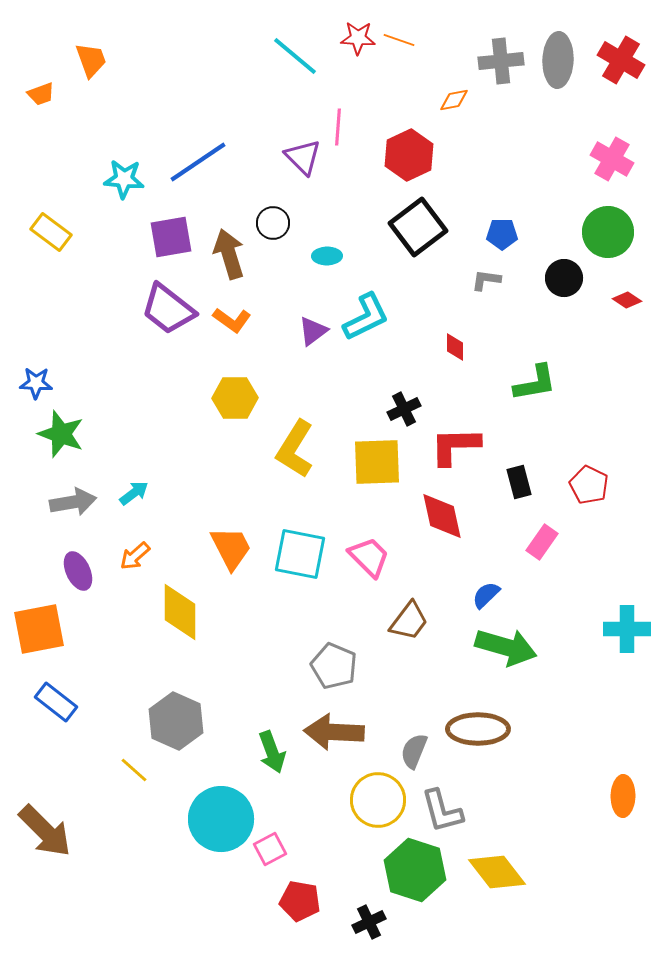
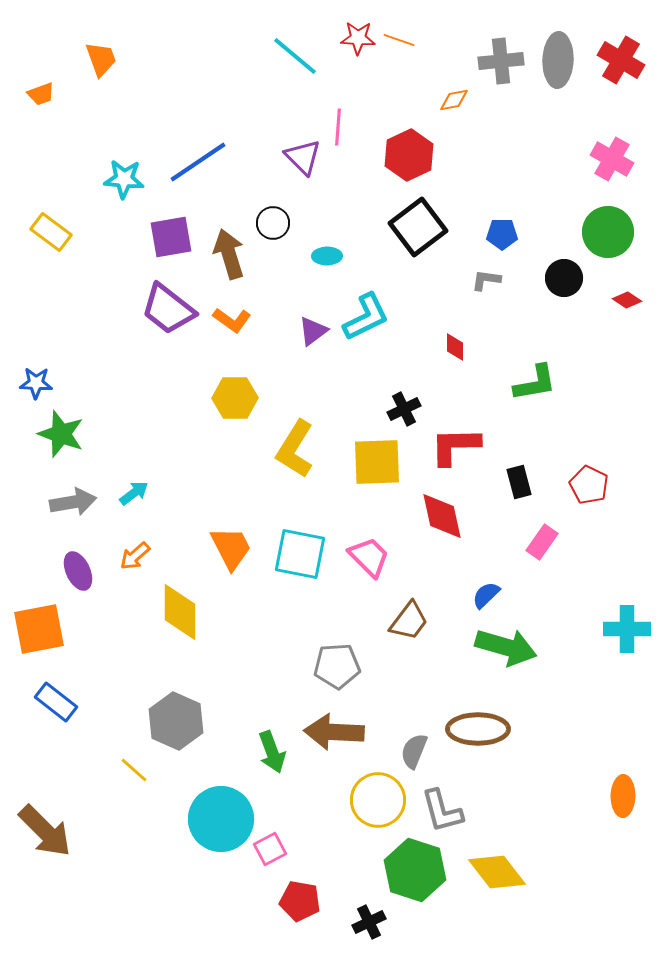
orange trapezoid at (91, 60): moved 10 px right, 1 px up
gray pentagon at (334, 666): moved 3 px right; rotated 27 degrees counterclockwise
